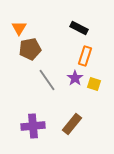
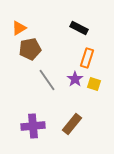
orange triangle: rotated 28 degrees clockwise
orange rectangle: moved 2 px right, 2 px down
purple star: moved 1 px down
